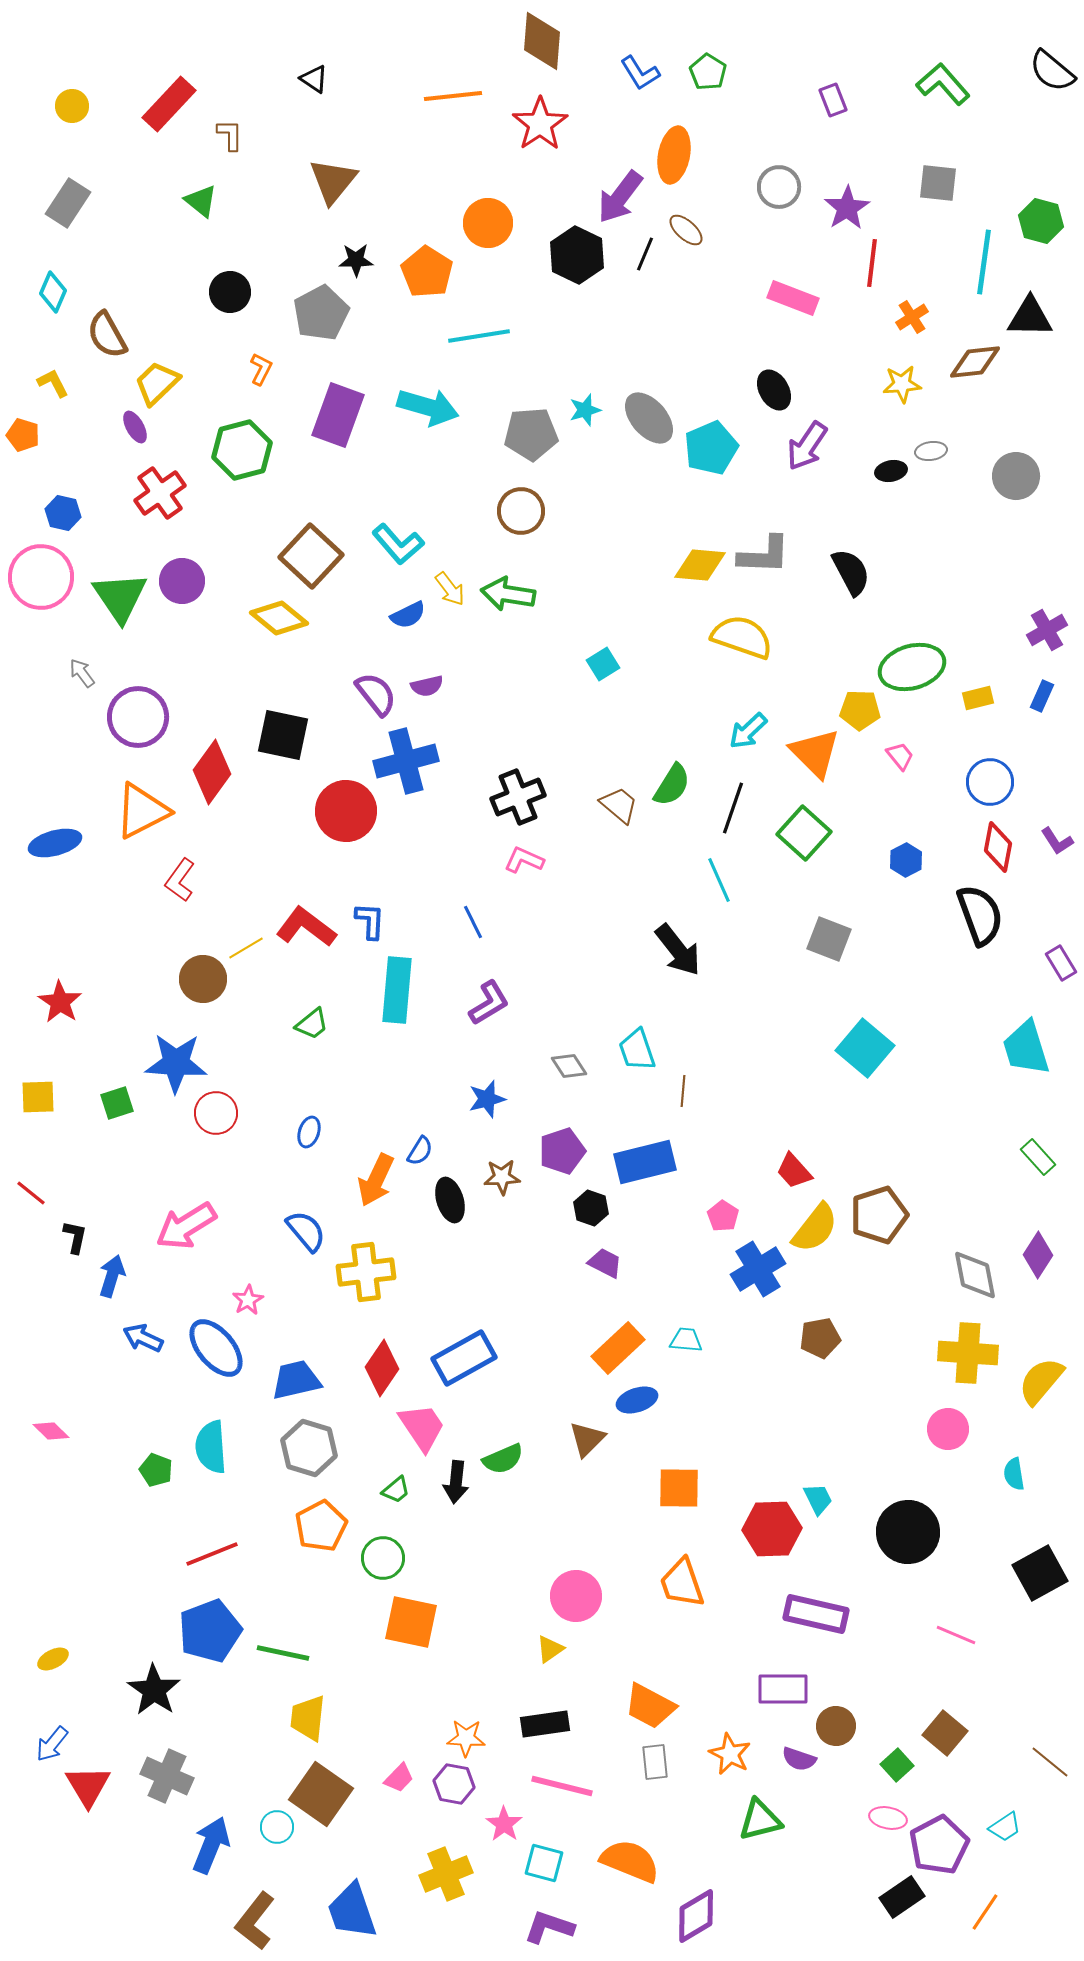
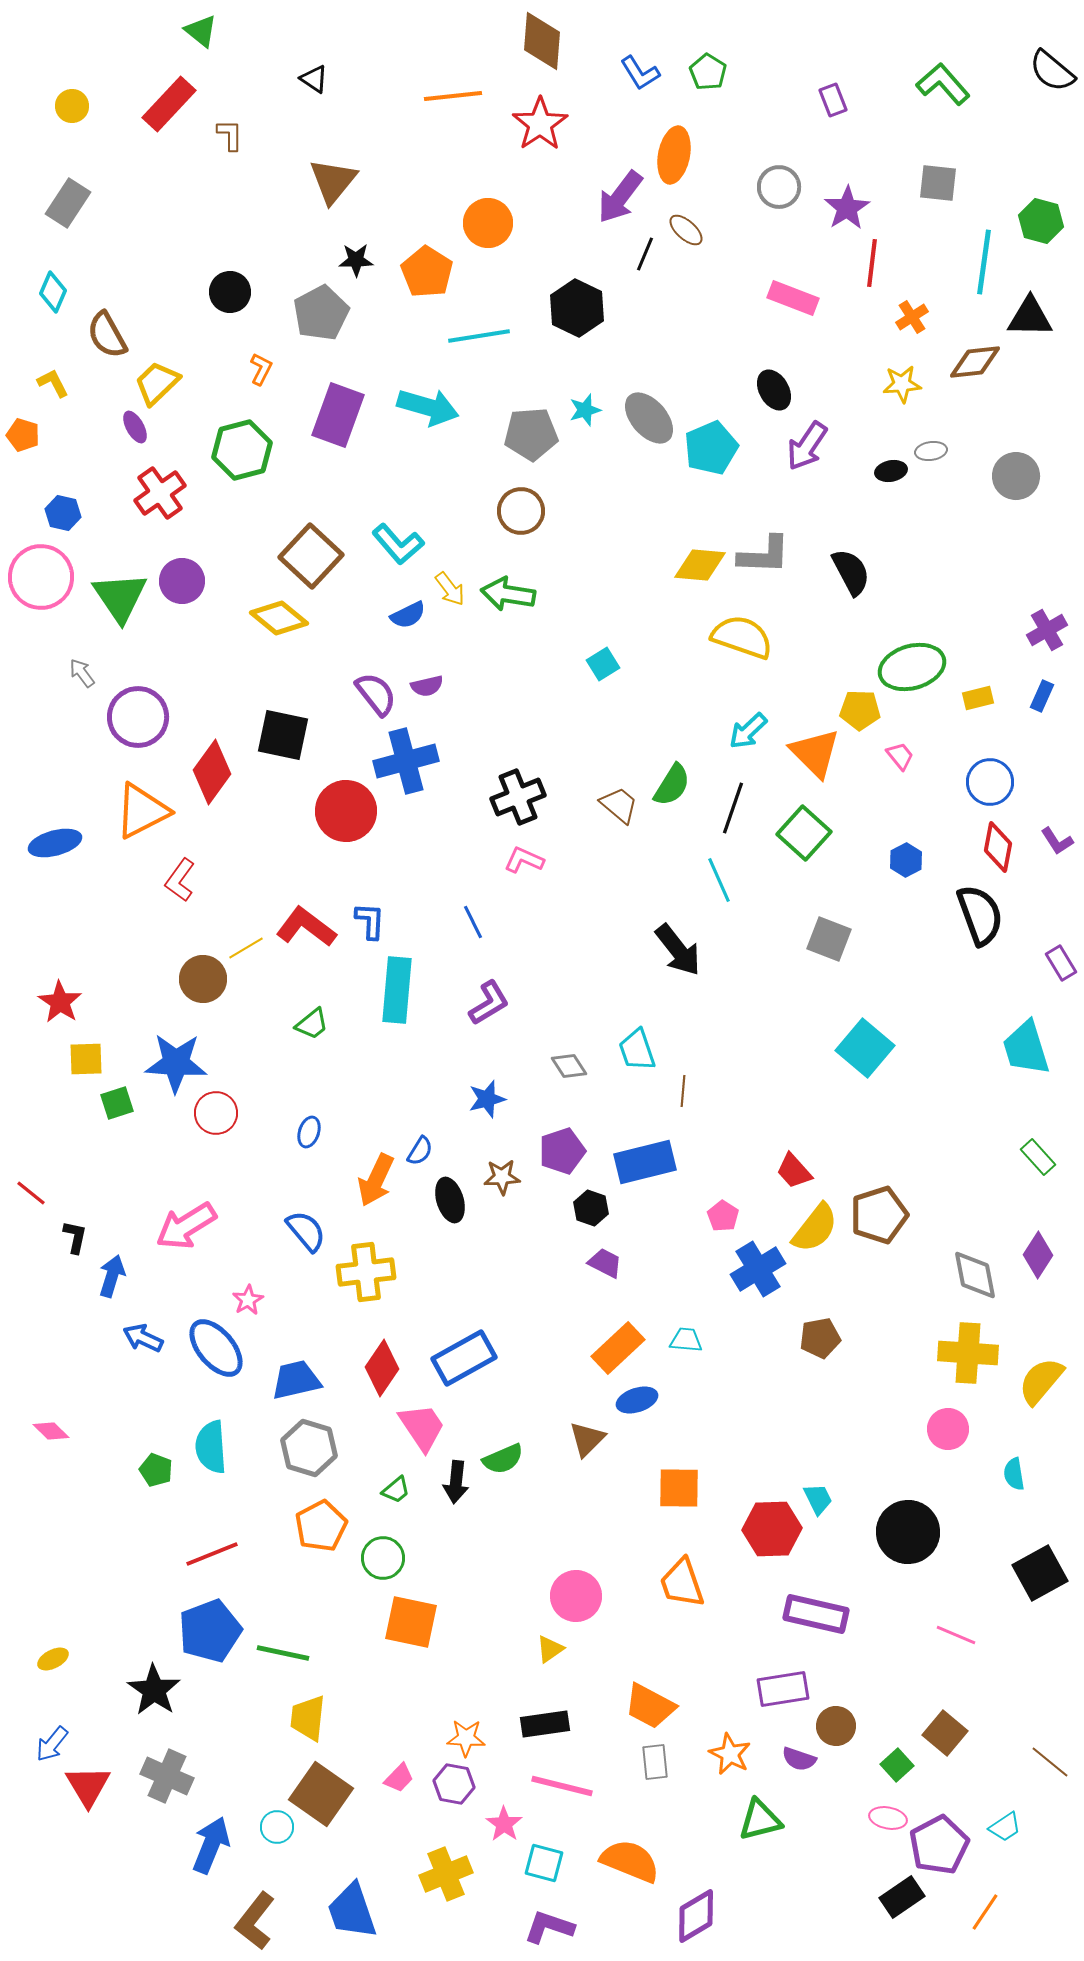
green triangle at (201, 201): moved 170 px up
black hexagon at (577, 255): moved 53 px down
yellow square at (38, 1097): moved 48 px right, 38 px up
purple rectangle at (783, 1689): rotated 9 degrees counterclockwise
